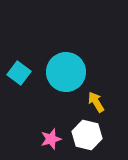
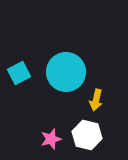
cyan square: rotated 25 degrees clockwise
yellow arrow: moved 2 px up; rotated 135 degrees counterclockwise
